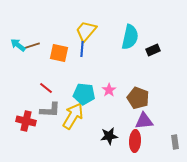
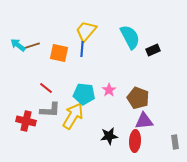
cyan semicircle: rotated 40 degrees counterclockwise
